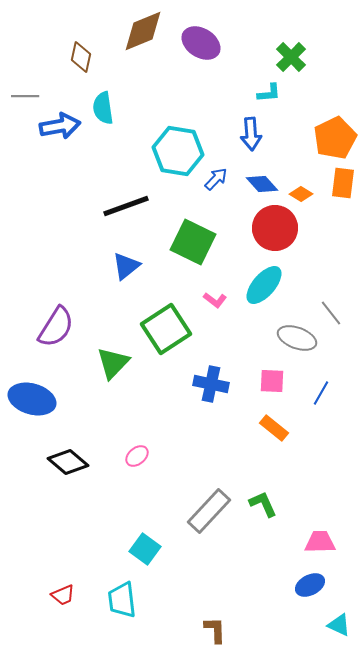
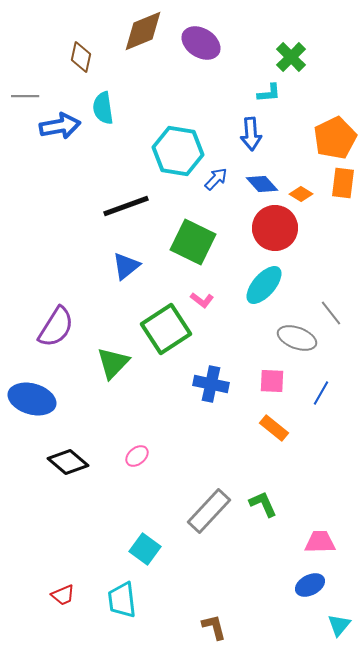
pink L-shape at (215, 300): moved 13 px left
cyan triangle at (339, 625): rotated 45 degrees clockwise
brown L-shape at (215, 630): moved 1 px left, 3 px up; rotated 12 degrees counterclockwise
